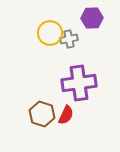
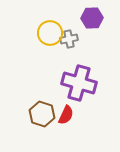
purple cross: rotated 24 degrees clockwise
